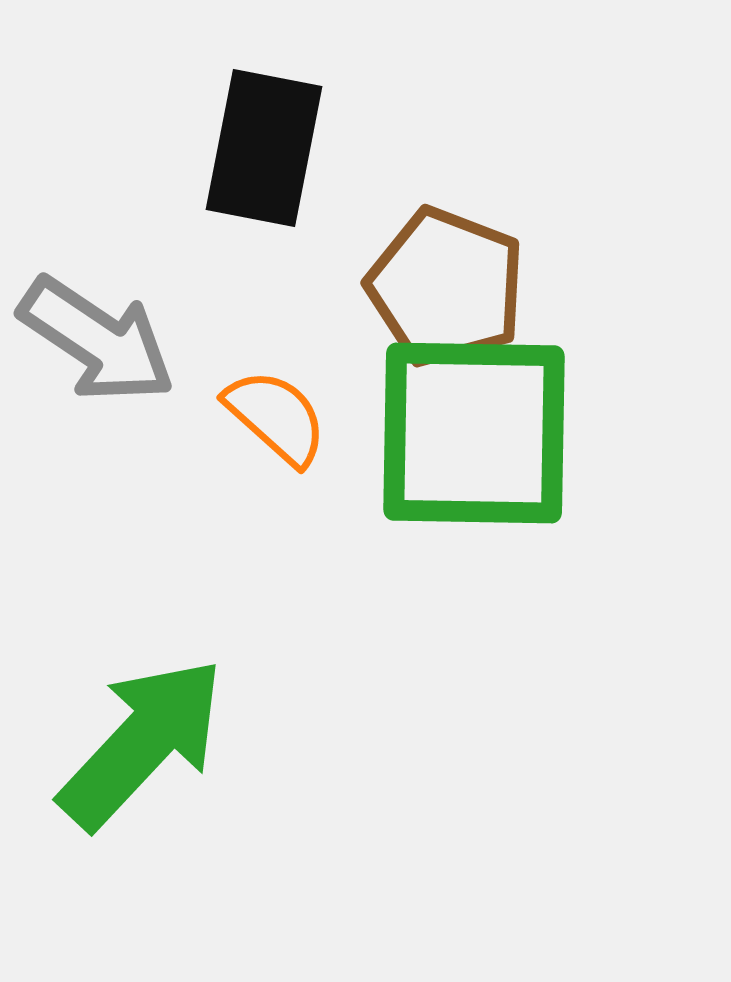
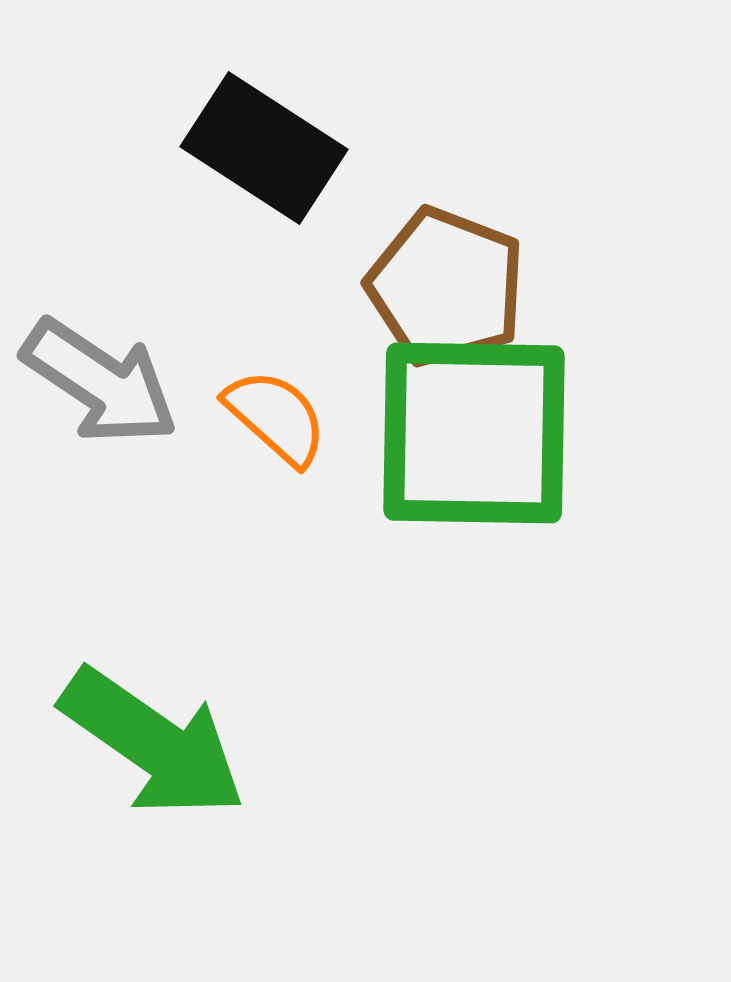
black rectangle: rotated 68 degrees counterclockwise
gray arrow: moved 3 px right, 42 px down
green arrow: moved 11 px right; rotated 82 degrees clockwise
